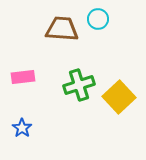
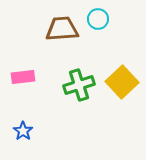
brown trapezoid: rotated 8 degrees counterclockwise
yellow square: moved 3 px right, 15 px up
blue star: moved 1 px right, 3 px down
